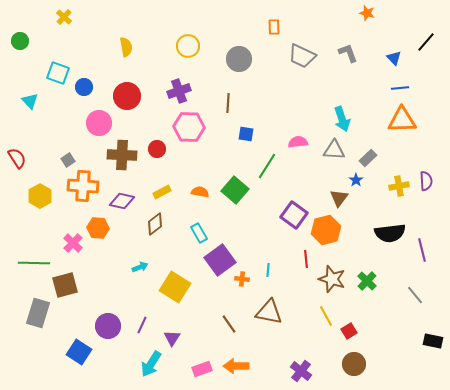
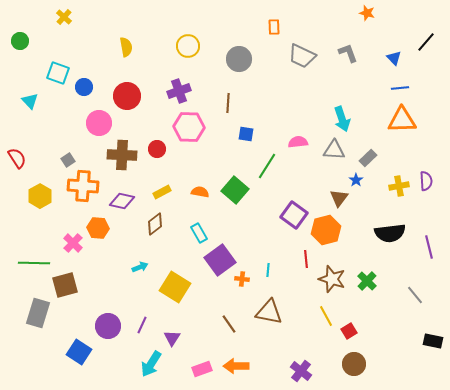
purple line at (422, 250): moved 7 px right, 3 px up
